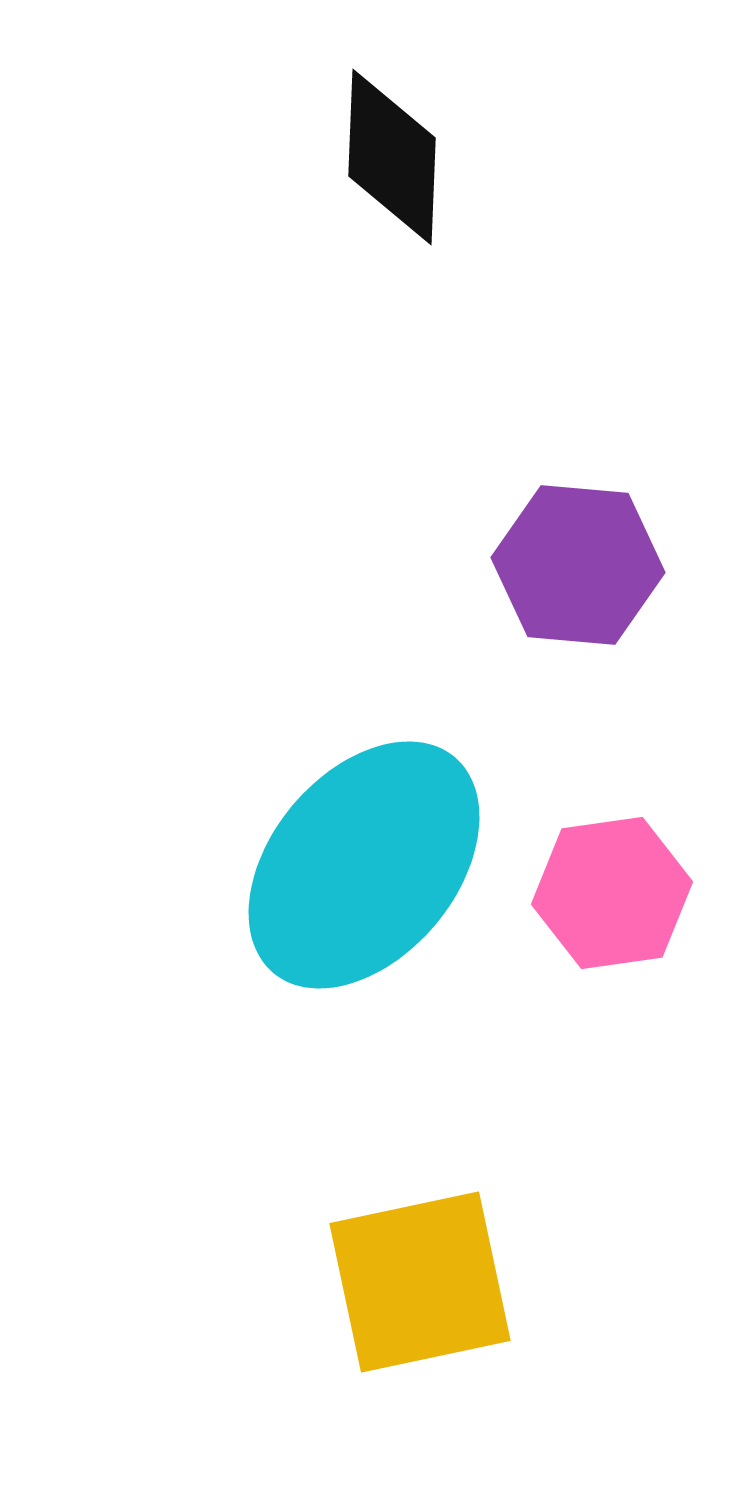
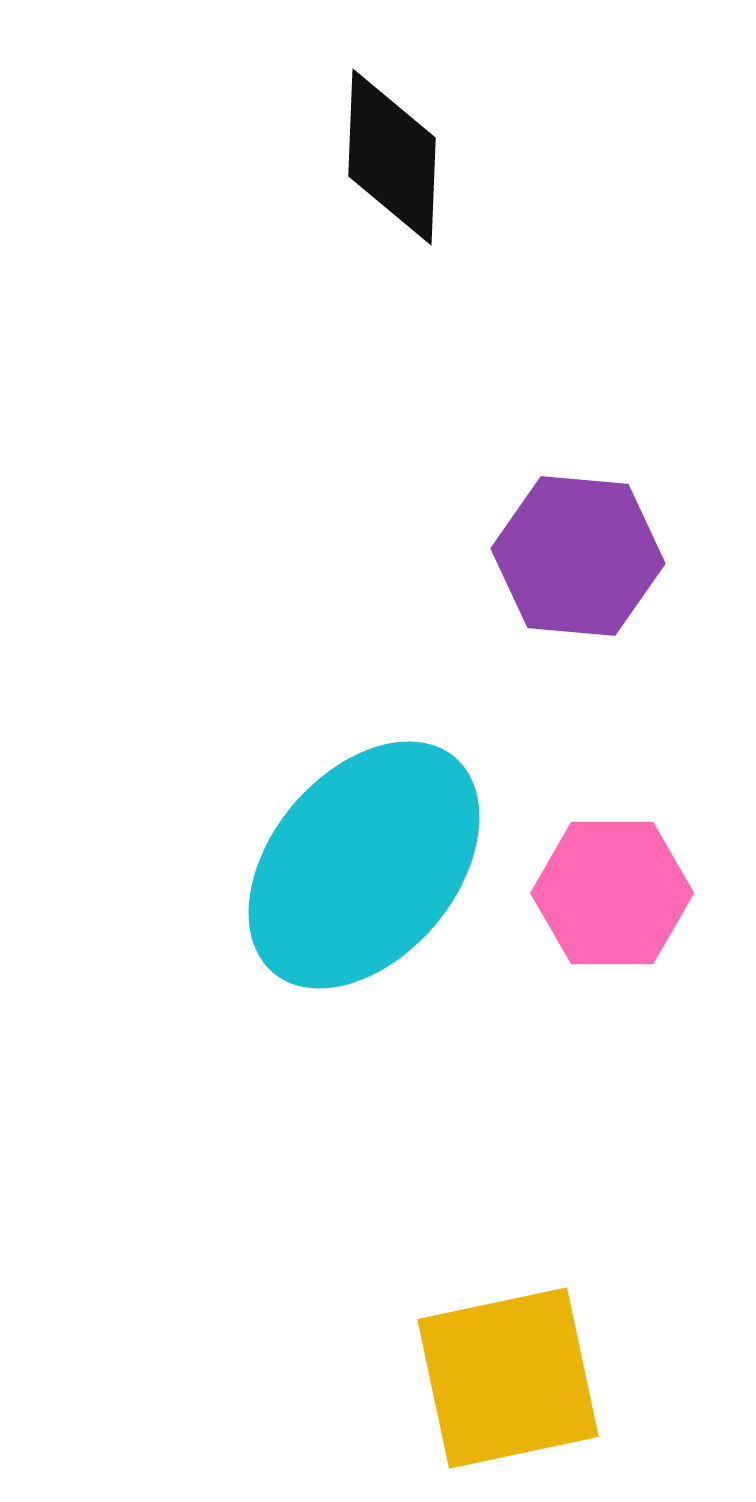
purple hexagon: moved 9 px up
pink hexagon: rotated 8 degrees clockwise
yellow square: moved 88 px right, 96 px down
